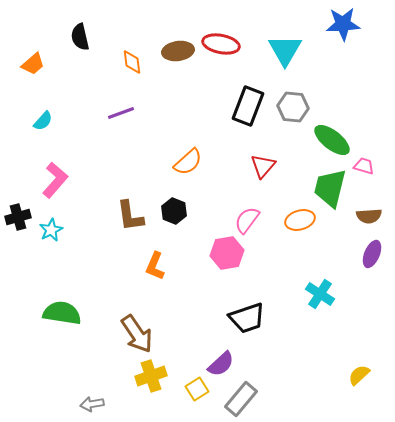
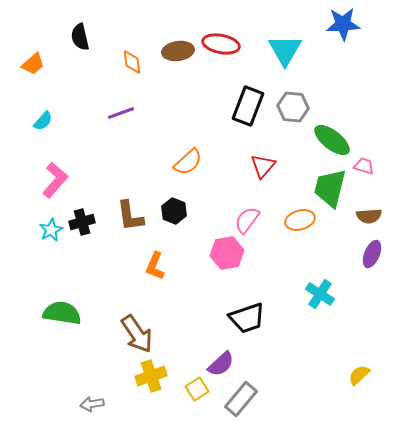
black cross: moved 64 px right, 5 px down
